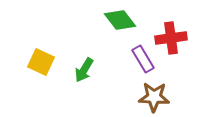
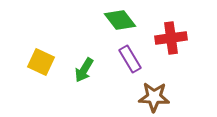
purple rectangle: moved 13 px left
